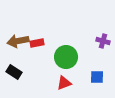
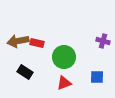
red rectangle: rotated 24 degrees clockwise
green circle: moved 2 px left
black rectangle: moved 11 px right
